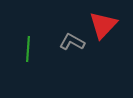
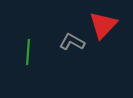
green line: moved 3 px down
